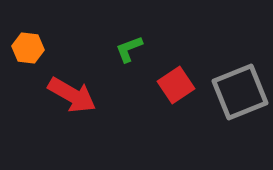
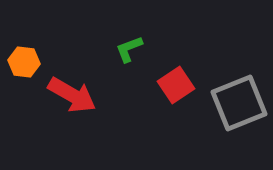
orange hexagon: moved 4 px left, 14 px down
gray square: moved 1 px left, 11 px down
